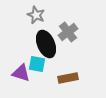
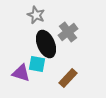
brown rectangle: rotated 36 degrees counterclockwise
